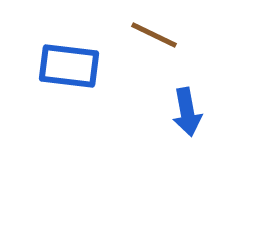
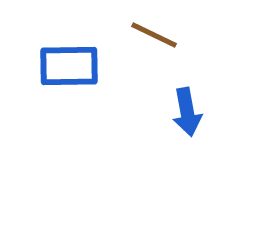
blue rectangle: rotated 8 degrees counterclockwise
